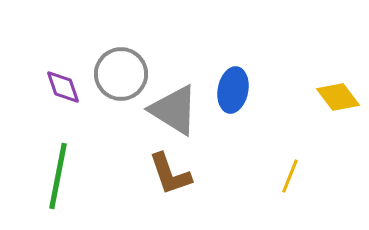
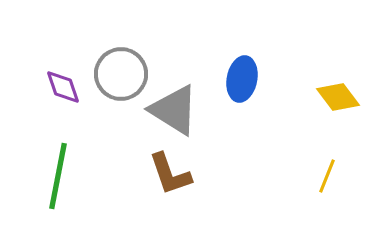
blue ellipse: moved 9 px right, 11 px up
yellow line: moved 37 px right
